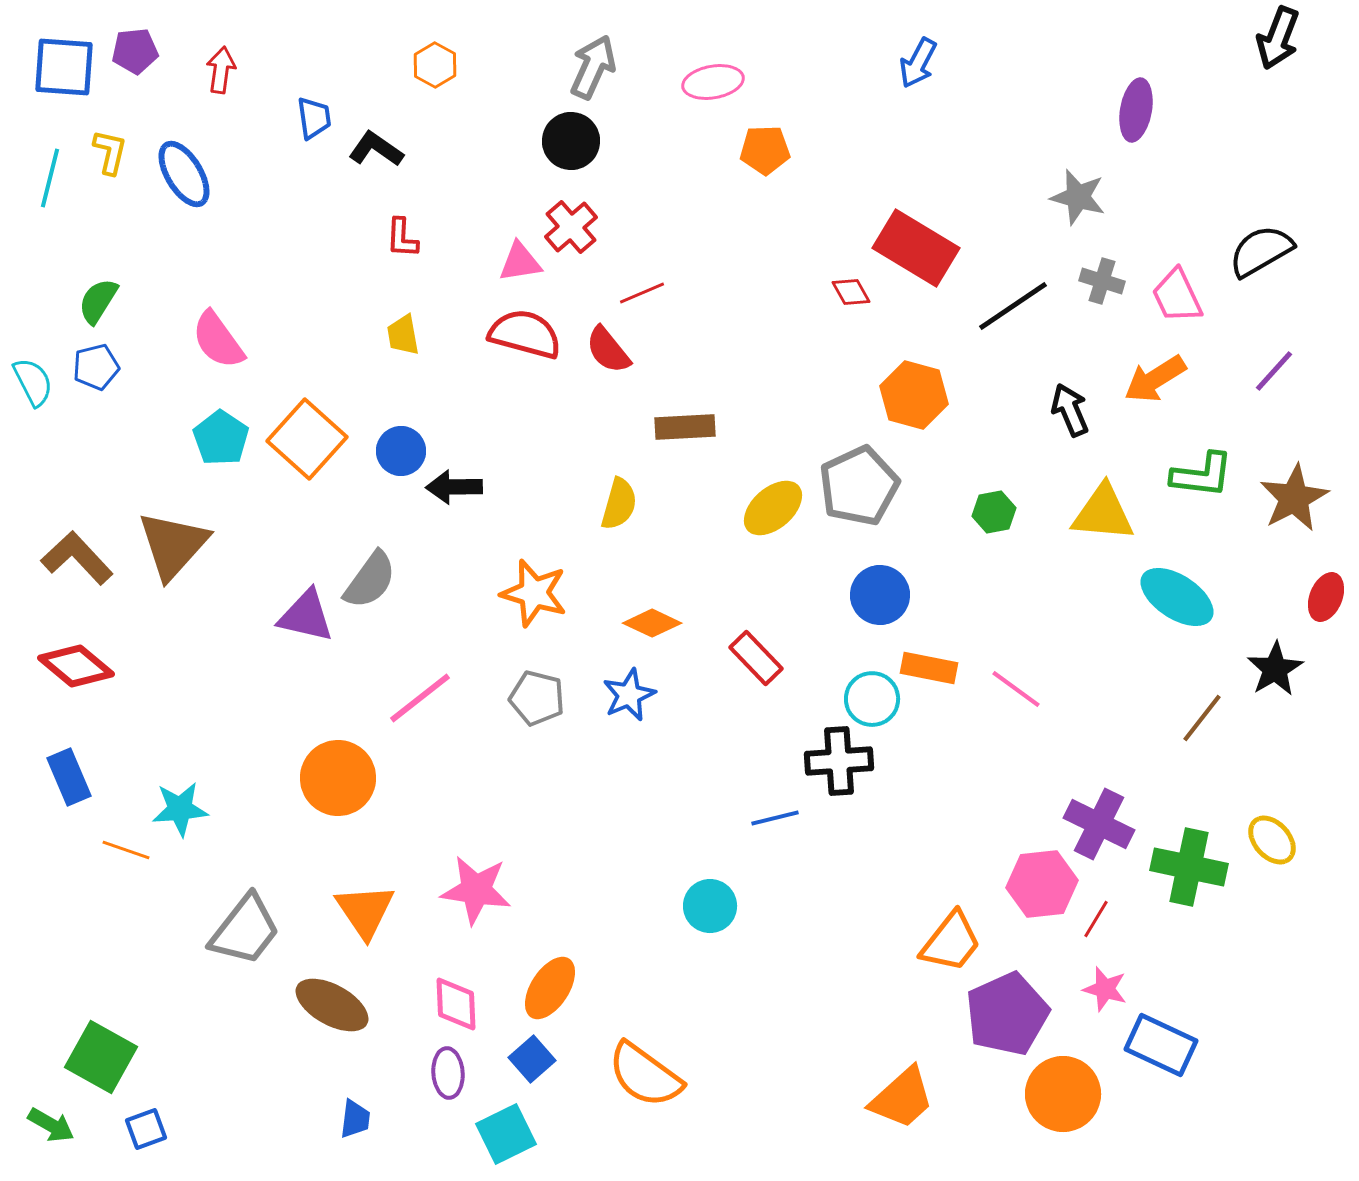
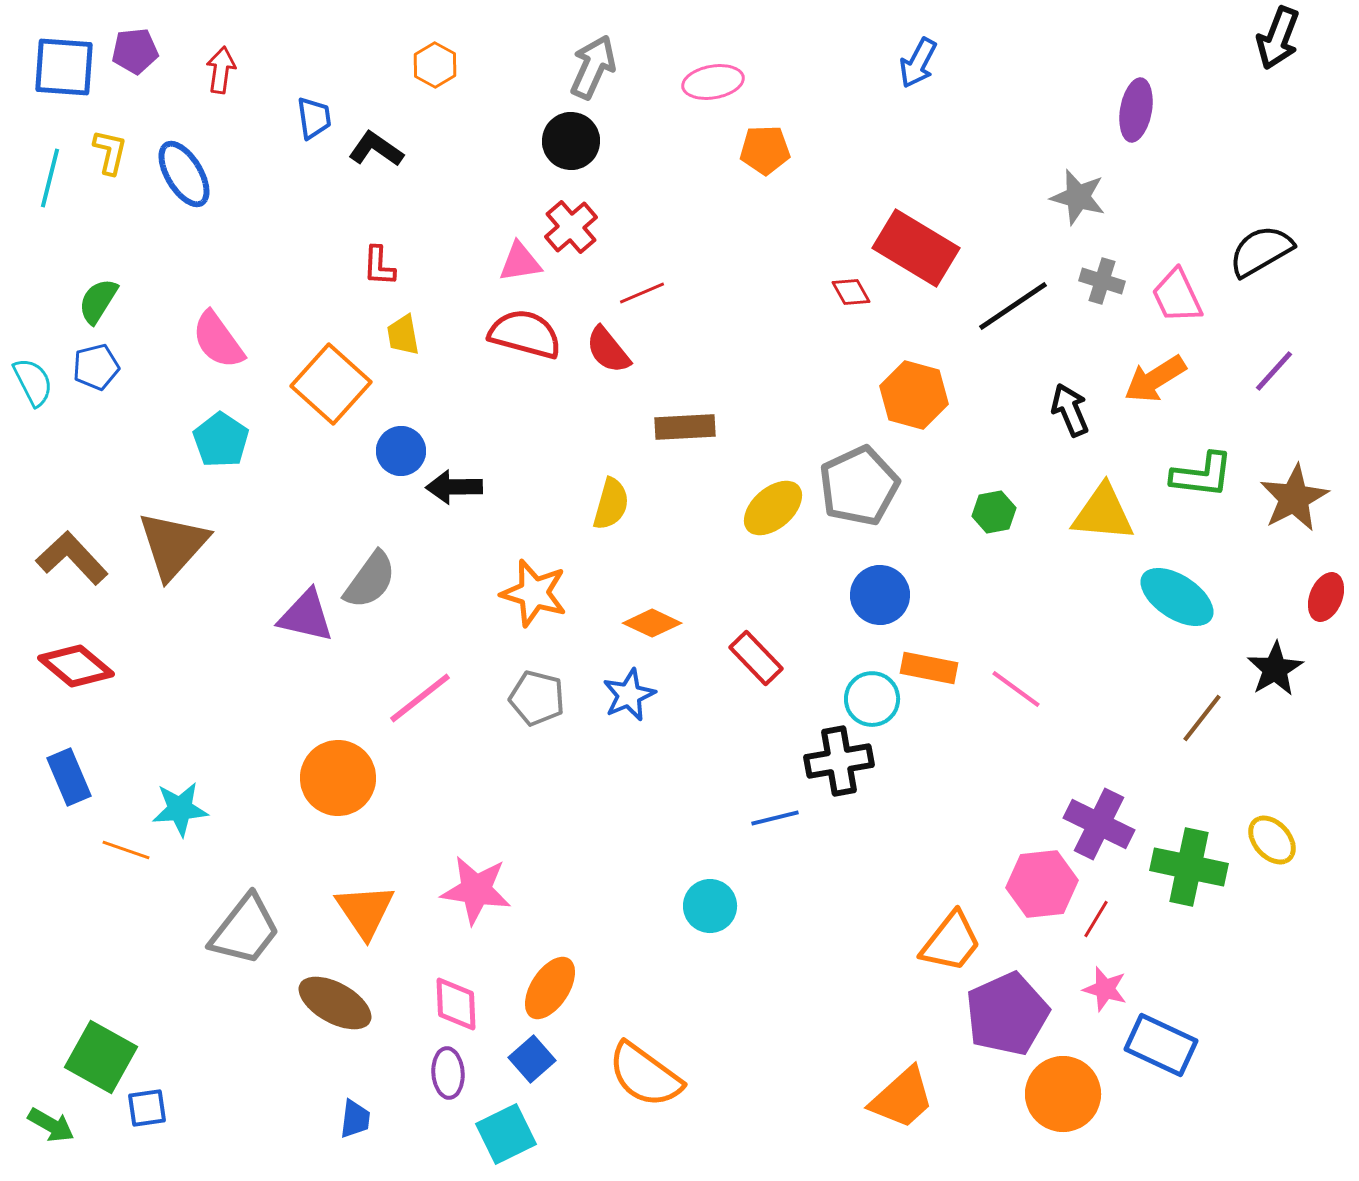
red L-shape at (402, 238): moved 23 px left, 28 px down
cyan pentagon at (221, 438): moved 2 px down
orange square at (307, 439): moved 24 px right, 55 px up
yellow semicircle at (619, 504): moved 8 px left
brown L-shape at (77, 558): moved 5 px left
black cross at (839, 761): rotated 6 degrees counterclockwise
brown ellipse at (332, 1005): moved 3 px right, 2 px up
blue square at (146, 1129): moved 1 px right, 21 px up; rotated 12 degrees clockwise
